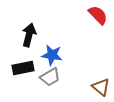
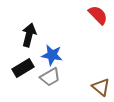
black rectangle: rotated 20 degrees counterclockwise
